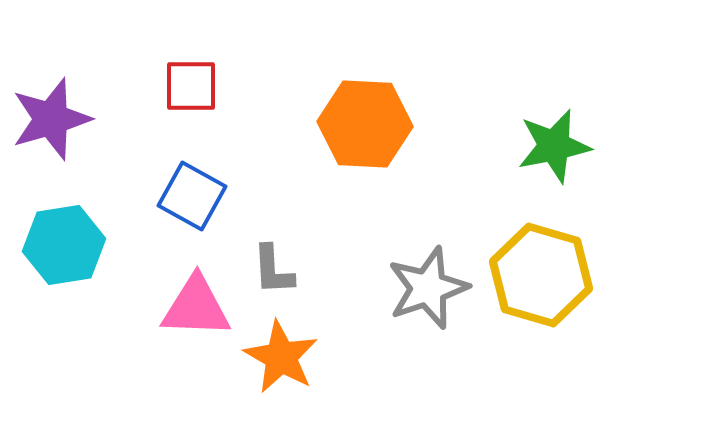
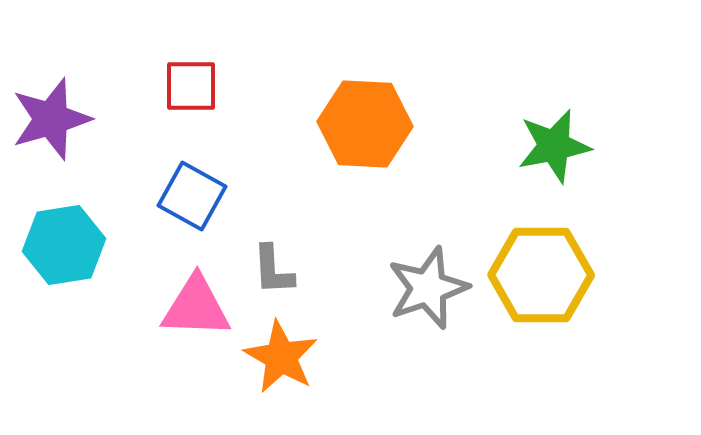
yellow hexagon: rotated 16 degrees counterclockwise
